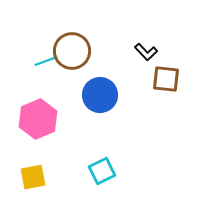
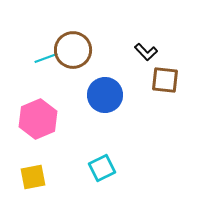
brown circle: moved 1 px right, 1 px up
cyan line: moved 3 px up
brown square: moved 1 px left, 1 px down
blue circle: moved 5 px right
cyan square: moved 3 px up
